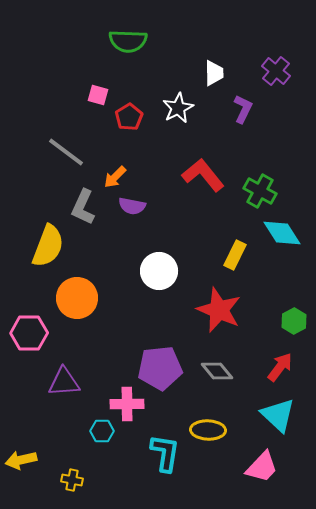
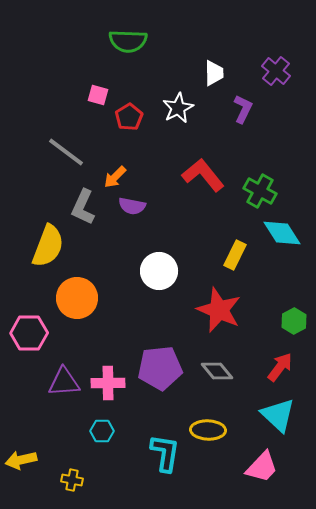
pink cross: moved 19 px left, 21 px up
